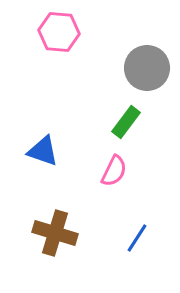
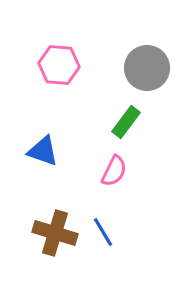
pink hexagon: moved 33 px down
blue line: moved 34 px left, 6 px up; rotated 64 degrees counterclockwise
